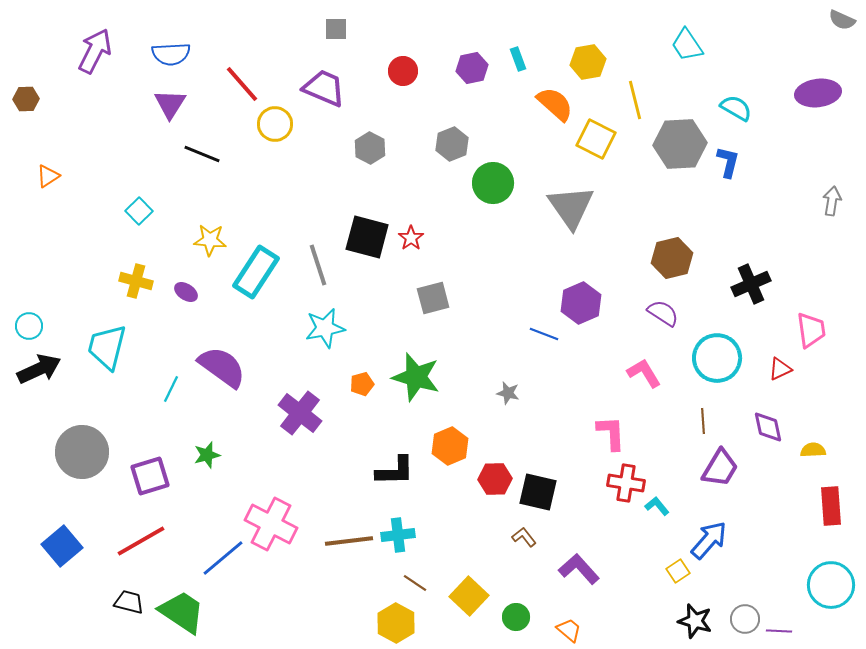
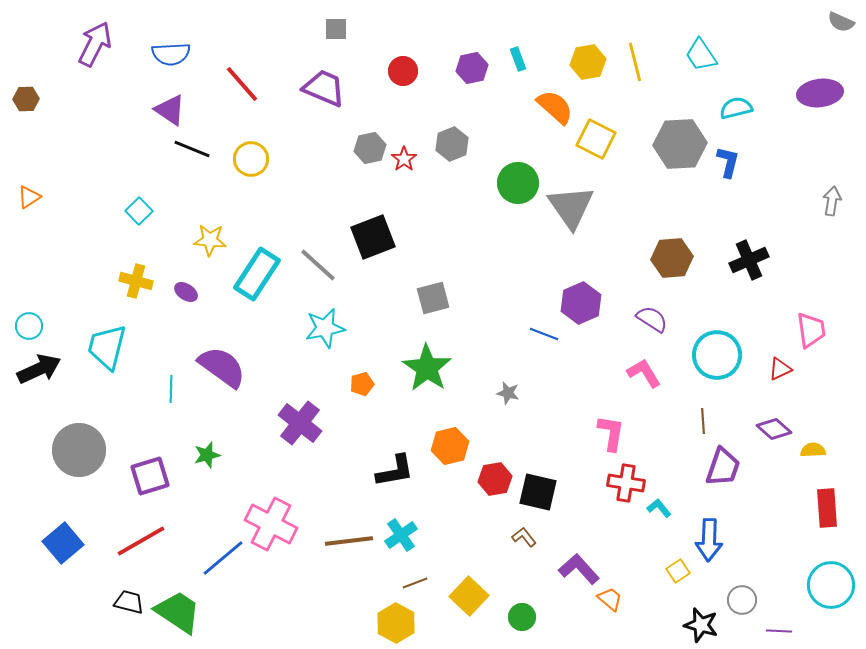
gray semicircle at (842, 20): moved 1 px left, 2 px down
cyan trapezoid at (687, 45): moved 14 px right, 10 px down
purple arrow at (95, 51): moved 7 px up
purple ellipse at (818, 93): moved 2 px right
yellow line at (635, 100): moved 38 px up
purple triangle at (170, 104): moved 6 px down; rotated 28 degrees counterclockwise
orange semicircle at (555, 104): moved 3 px down
cyan semicircle at (736, 108): rotated 44 degrees counterclockwise
yellow circle at (275, 124): moved 24 px left, 35 px down
gray hexagon at (370, 148): rotated 20 degrees clockwise
black line at (202, 154): moved 10 px left, 5 px up
orange triangle at (48, 176): moved 19 px left, 21 px down
green circle at (493, 183): moved 25 px right
black square at (367, 237): moved 6 px right; rotated 36 degrees counterclockwise
red star at (411, 238): moved 7 px left, 79 px up
brown hexagon at (672, 258): rotated 9 degrees clockwise
gray line at (318, 265): rotated 30 degrees counterclockwise
cyan rectangle at (256, 272): moved 1 px right, 2 px down
black cross at (751, 284): moved 2 px left, 24 px up
purple semicircle at (663, 313): moved 11 px left, 6 px down
cyan circle at (717, 358): moved 3 px up
green star at (416, 377): moved 11 px right, 9 px up; rotated 18 degrees clockwise
cyan line at (171, 389): rotated 24 degrees counterclockwise
purple cross at (300, 413): moved 10 px down
purple diamond at (768, 427): moved 6 px right, 2 px down; rotated 36 degrees counterclockwise
pink L-shape at (611, 433): rotated 12 degrees clockwise
orange hexagon at (450, 446): rotated 9 degrees clockwise
gray circle at (82, 452): moved 3 px left, 2 px up
purple trapezoid at (720, 468): moved 3 px right, 1 px up; rotated 12 degrees counterclockwise
black L-shape at (395, 471): rotated 9 degrees counterclockwise
red hexagon at (495, 479): rotated 8 degrees counterclockwise
cyan L-shape at (657, 506): moved 2 px right, 2 px down
red rectangle at (831, 506): moved 4 px left, 2 px down
cyan cross at (398, 535): moved 3 px right; rotated 28 degrees counterclockwise
blue arrow at (709, 540): rotated 141 degrees clockwise
blue square at (62, 546): moved 1 px right, 3 px up
brown line at (415, 583): rotated 55 degrees counterclockwise
green trapezoid at (182, 612): moved 4 px left
green circle at (516, 617): moved 6 px right
gray circle at (745, 619): moved 3 px left, 19 px up
black star at (695, 621): moved 6 px right, 4 px down
orange trapezoid at (569, 630): moved 41 px right, 31 px up
